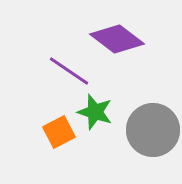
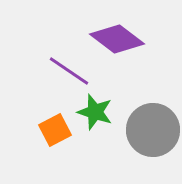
orange square: moved 4 px left, 2 px up
